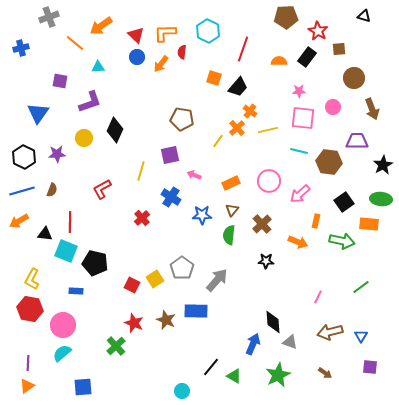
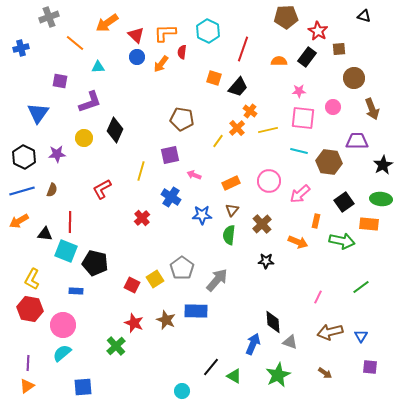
orange arrow at (101, 26): moved 6 px right, 3 px up
